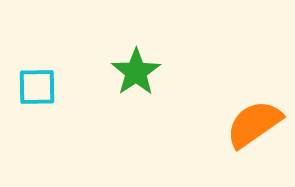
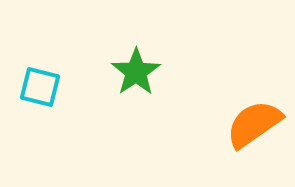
cyan square: moved 3 px right; rotated 15 degrees clockwise
